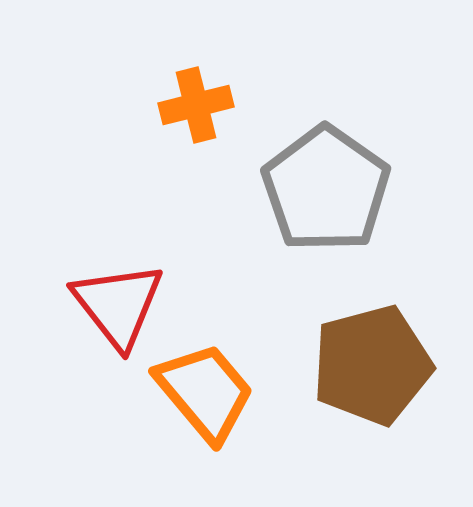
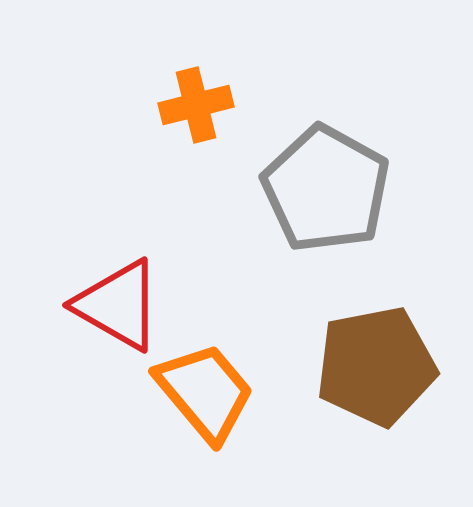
gray pentagon: rotated 6 degrees counterclockwise
red triangle: rotated 22 degrees counterclockwise
brown pentagon: moved 4 px right, 1 px down; rotated 4 degrees clockwise
